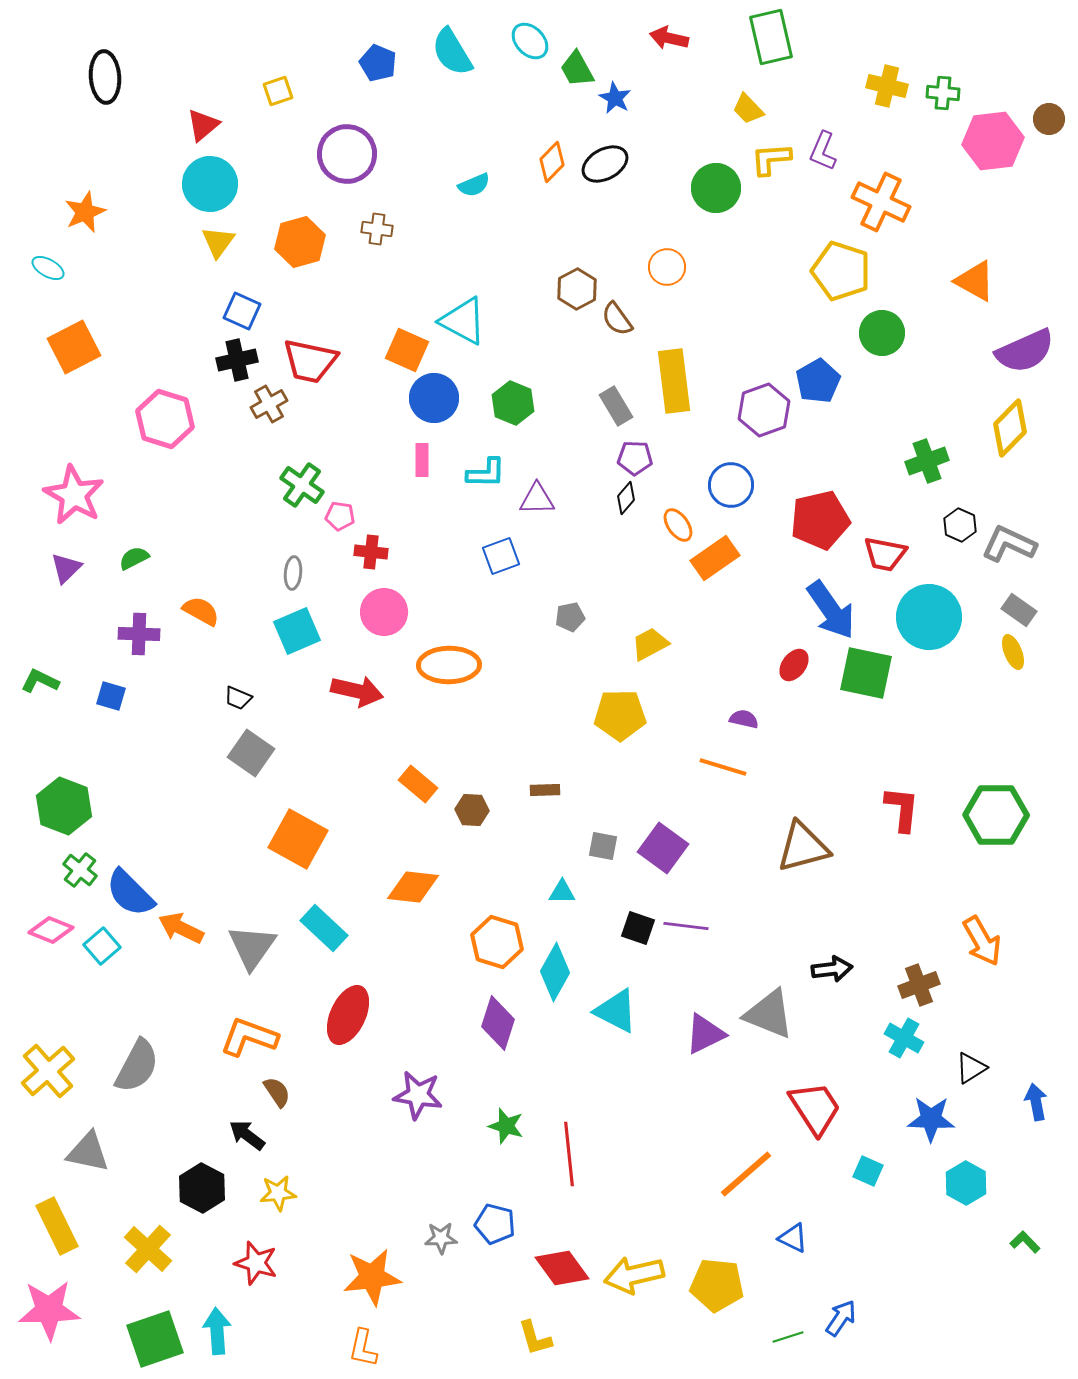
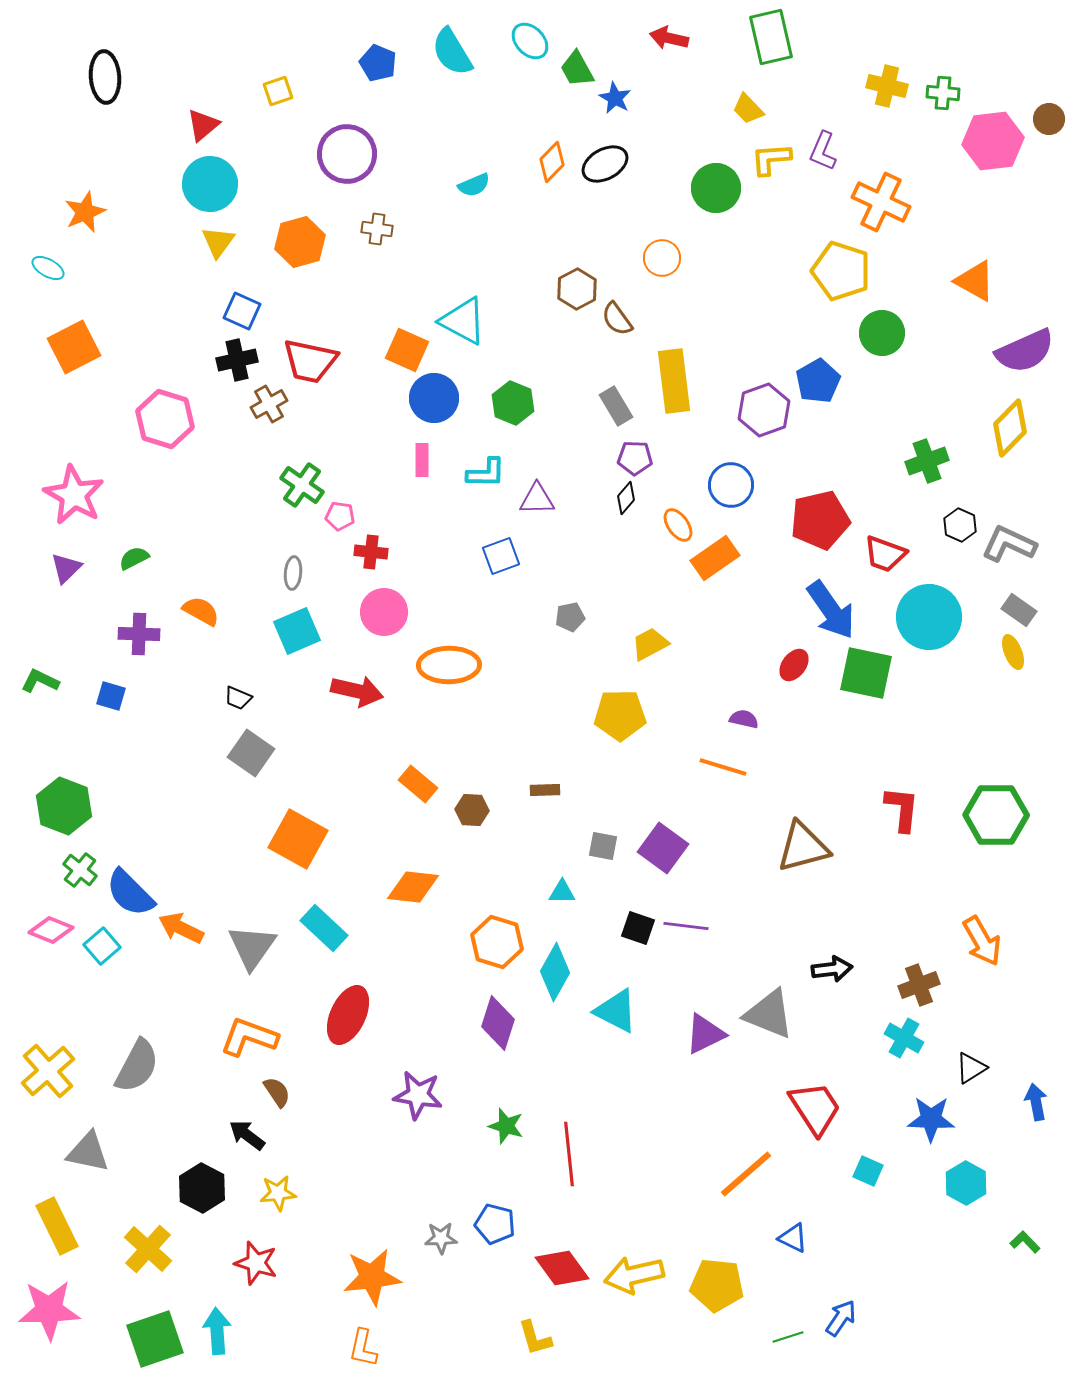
orange circle at (667, 267): moved 5 px left, 9 px up
red trapezoid at (885, 554): rotated 9 degrees clockwise
